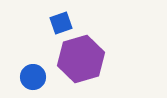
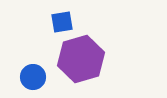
blue square: moved 1 px right, 1 px up; rotated 10 degrees clockwise
